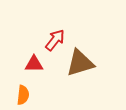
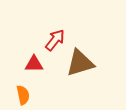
orange semicircle: rotated 18 degrees counterclockwise
